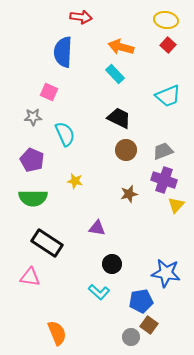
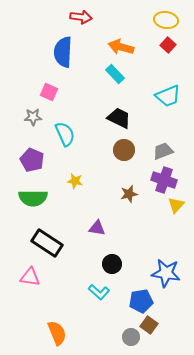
brown circle: moved 2 px left
